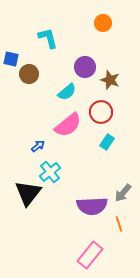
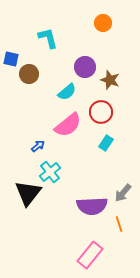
cyan rectangle: moved 1 px left, 1 px down
